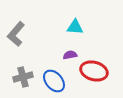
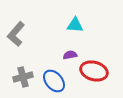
cyan triangle: moved 2 px up
